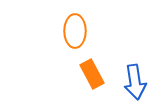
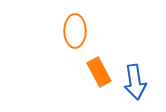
orange rectangle: moved 7 px right, 2 px up
